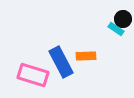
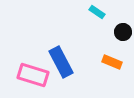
black circle: moved 13 px down
cyan rectangle: moved 19 px left, 17 px up
orange rectangle: moved 26 px right, 6 px down; rotated 24 degrees clockwise
